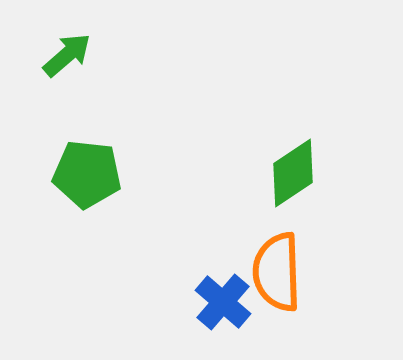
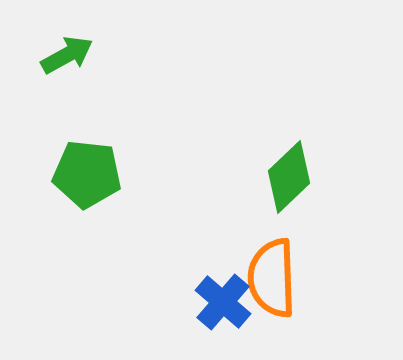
green arrow: rotated 12 degrees clockwise
green diamond: moved 4 px left, 4 px down; rotated 10 degrees counterclockwise
orange semicircle: moved 5 px left, 6 px down
